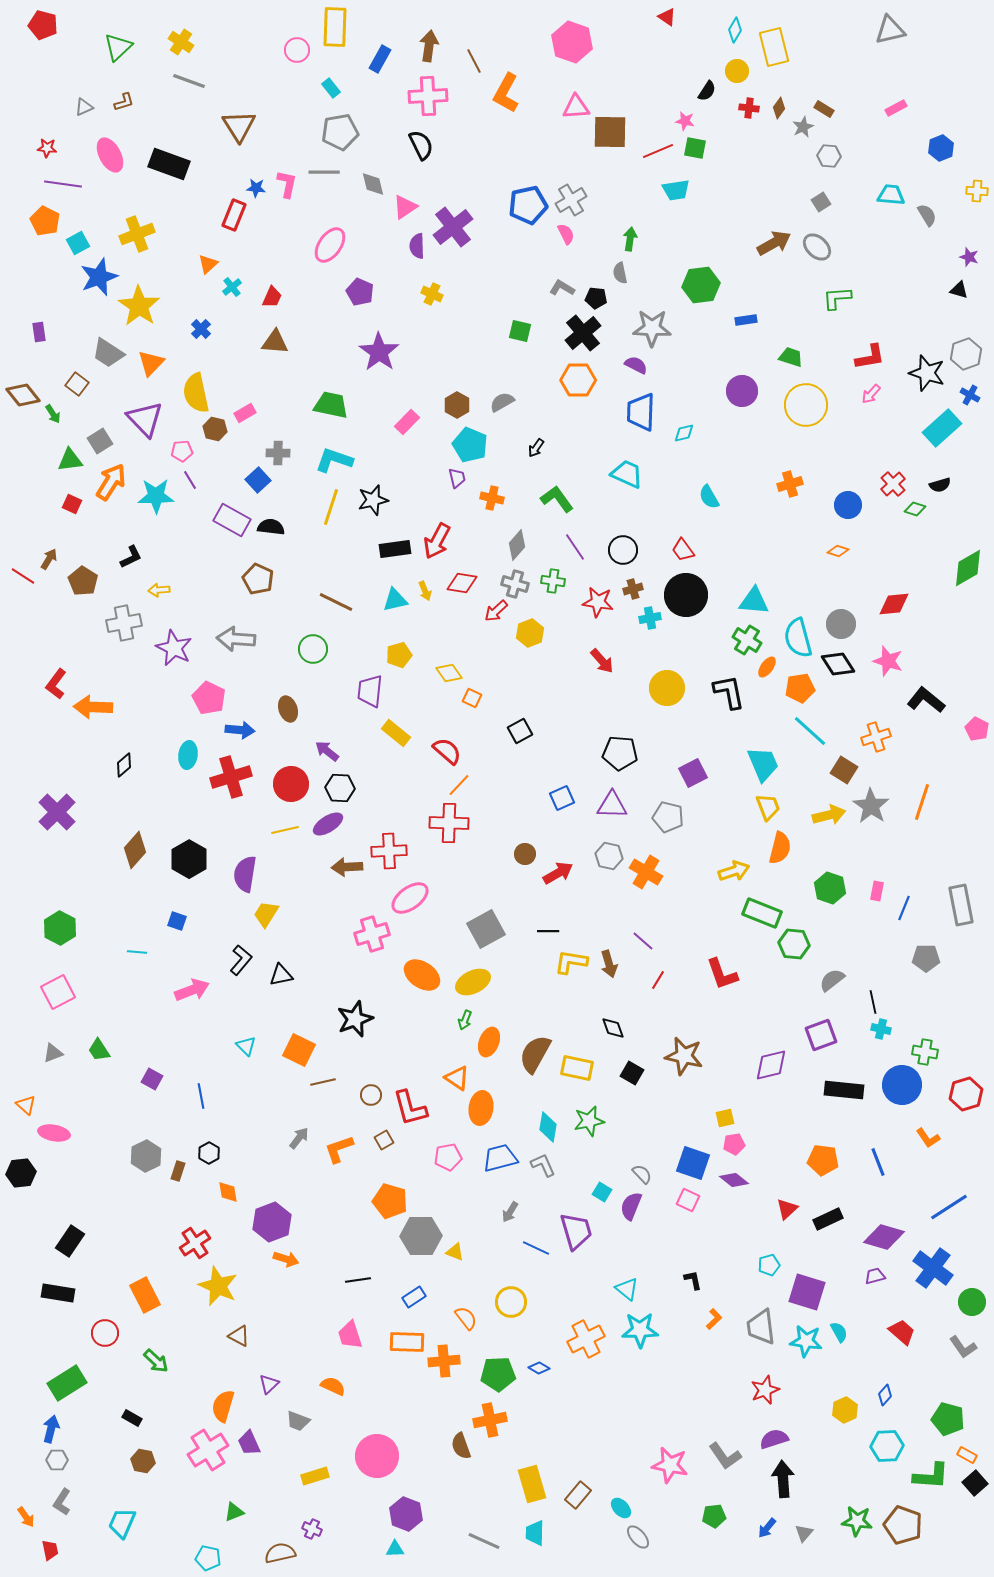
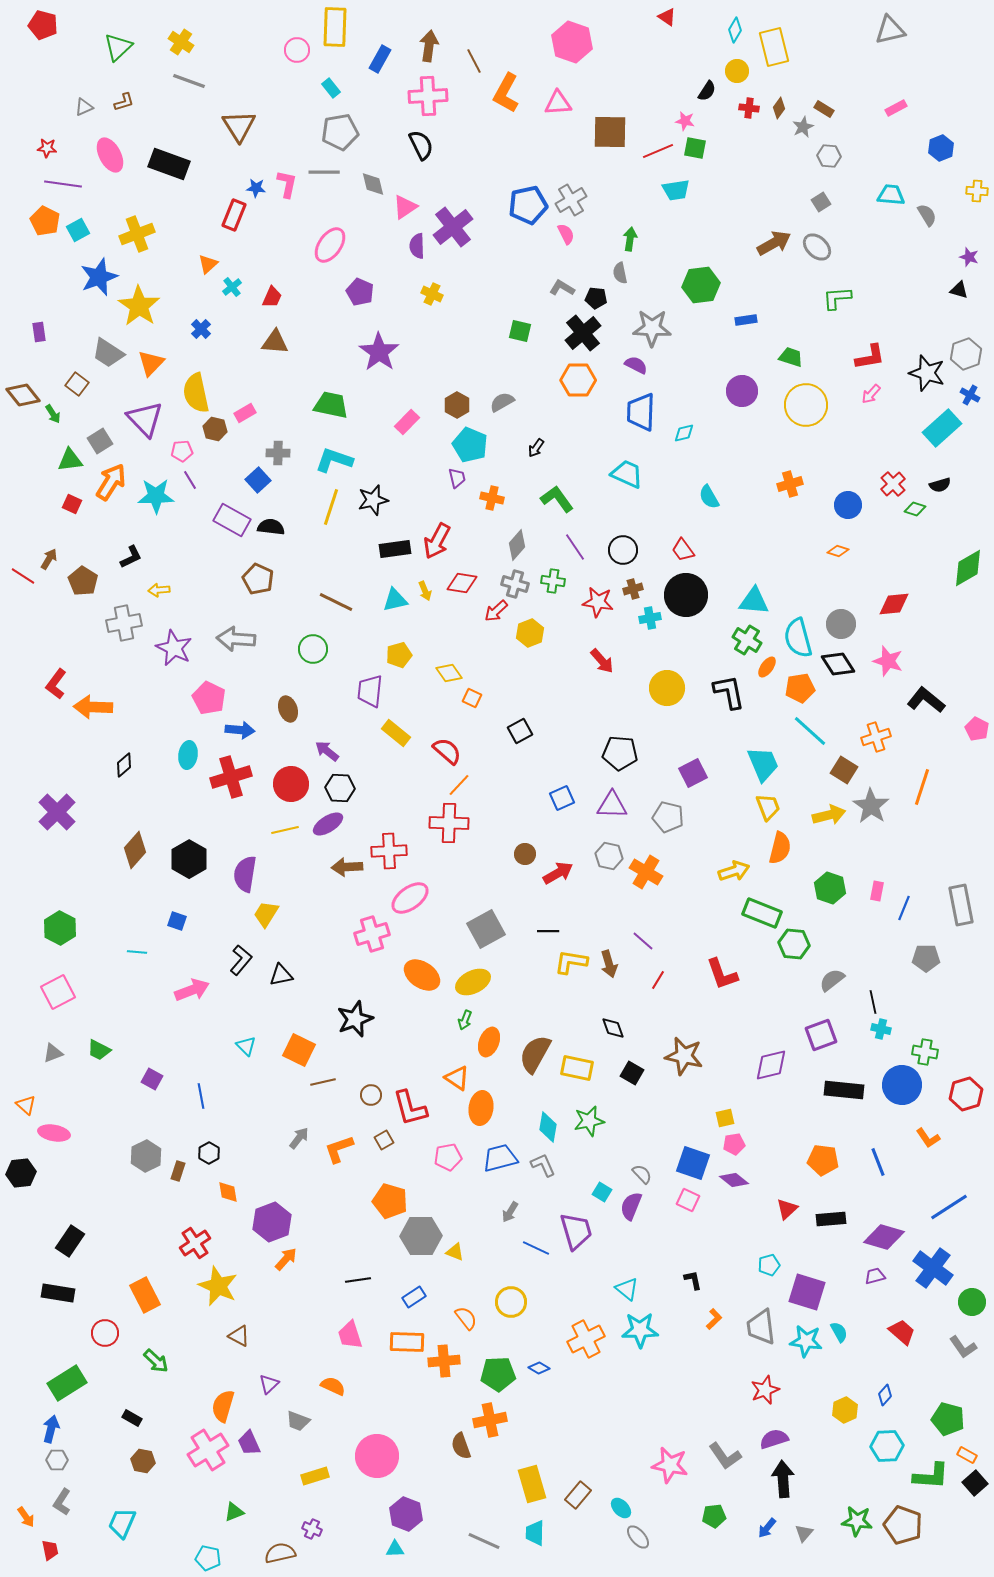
pink triangle at (576, 107): moved 18 px left, 4 px up
cyan square at (78, 243): moved 13 px up
orange line at (922, 802): moved 15 px up
green trapezoid at (99, 1050): rotated 30 degrees counterclockwise
black rectangle at (828, 1219): moved 3 px right; rotated 20 degrees clockwise
orange arrow at (286, 1259): rotated 65 degrees counterclockwise
